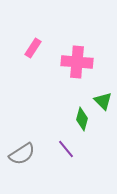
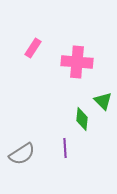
green diamond: rotated 10 degrees counterclockwise
purple line: moved 1 px left, 1 px up; rotated 36 degrees clockwise
